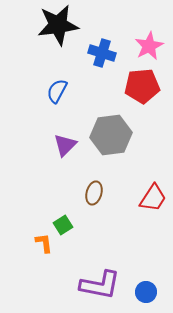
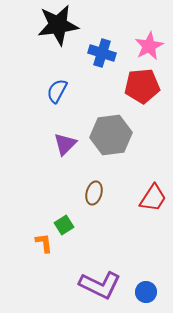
purple triangle: moved 1 px up
green square: moved 1 px right
purple L-shape: rotated 15 degrees clockwise
